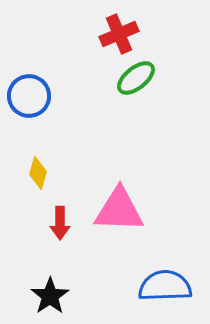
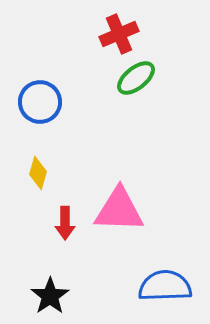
blue circle: moved 11 px right, 6 px down
red arrow: moved 5 px right
